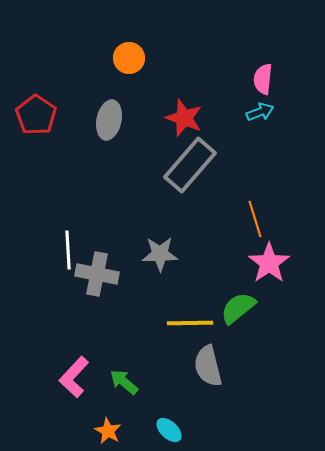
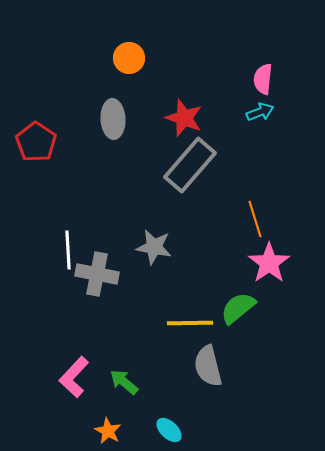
red pentagon: moved 27 px down
gray ellipse: moved 4 px right, 1 px up; rotated 15 degrees counterclockwise
gray star: moved 6 px left, 7 px up; rotated 12 degrees clockwise
